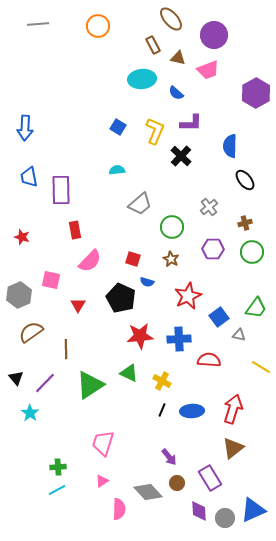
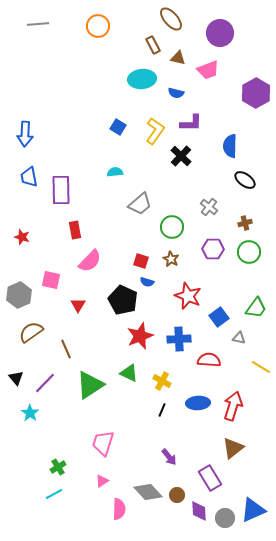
purple circle at (214, 35): moved 6 px right, 2 px up
blue semicircle at (176, 93): rotated 28 degrees counterclockwise
blue arrow at (25, 128): moved 6 px down
yellow L-shape at (155, 131): rotated 12 degrees clockwise
cyan semicircle at (117, 170): moved 2 px left, 2 px down
black ellipse at (245, 180): rotated 15 degrees counterclockwise
gray cross at (209, 207): rotated 12 degrees counterclockwise
green circle at (252, 252): moved 3 px left
red square at (133, 259): moved 8 px right, 2 px down
red star at (188, 296): rotated 24 degrees counterclockwise
black pentagon at (121, 298): moved 2 px right, 2 px down
gray triangle at (239, 335): moved 3 px down
red star at (140, 336): rotated 16 degrees counterclockwise
brown line at (66, 349): rotated 24 degrees counterclockwise
red arrow at (233, 409): moved 3 px up
blue ellipse at (192, 411): moved 6 px right, 8 px up
green cross at (58, 467): rotated 28 degrees counterclockwise
brown circle at (177, 483): moved 12 px down
cyan line at (57, 490): moved 3 px left, 4 px down
